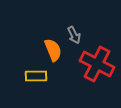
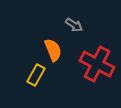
gray arrow: moved 10 px up; rotated 30 degrees counterclockwise
yellow rectangle: moved 1 px up; rotated 60 degrees counterclockwise
